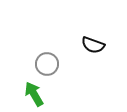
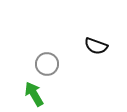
black semicircle: moved 3 px right, 1 px down
